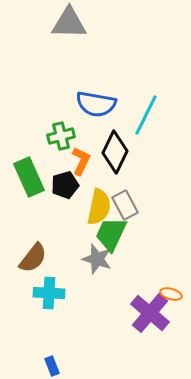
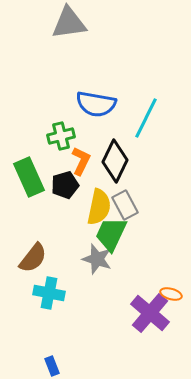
gray triangle: rotated 9 degrees counterclockwise
cyan line: moved 3 px down
black diamond: moved 9 px down
cyan cross: rotated 8 degrees clockwise
